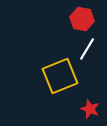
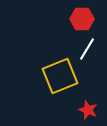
red hexagon: rotated 10 degrees counterclockwise
red star: moved 2 px left, 1 px down
